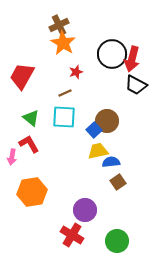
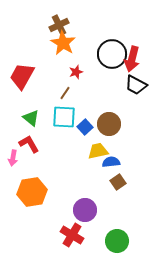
brown line: rotated 32 degrees counterclockwise
brown circle: moved 2 px right, 3 px down
blue square: moved 9 px left, 3 px up
pink arrow: moved 1 px right, 1 px down
